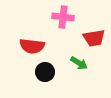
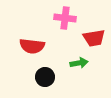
pink cross: moved 2 px right, 1 px down
green arrow: rotated 42 degrees counterclockwise
black circle: moved 5 px down
